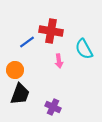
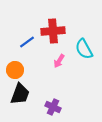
red cross: moved 2 px right; rotated 15 degrees counterclockwise
pink arrow: rotated 40 degrees clockwise
